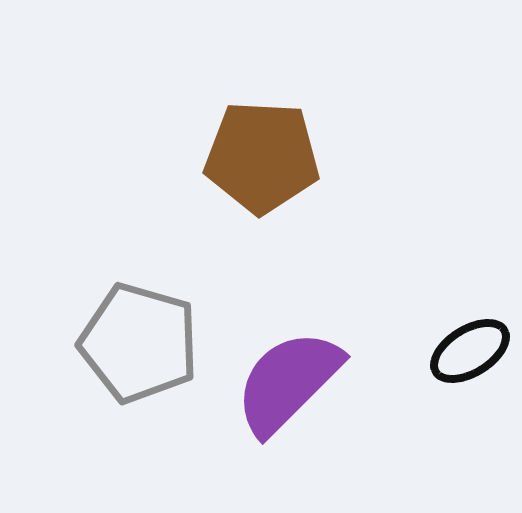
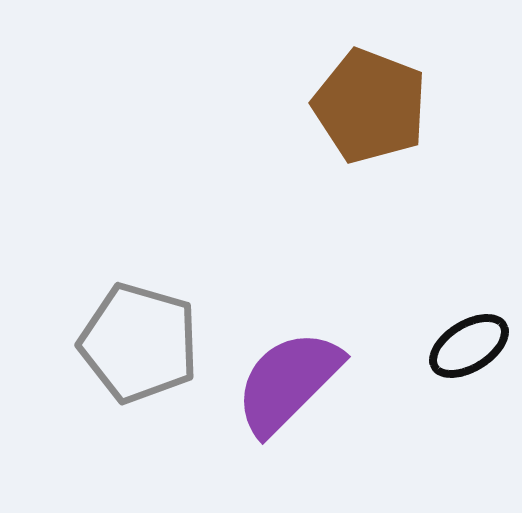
brown pentagon: moved 108 px right, 51 px up; rotated 18 degrees clockwise
black ellipse: moved 1 px left, 5 px up
